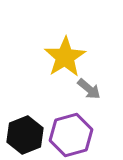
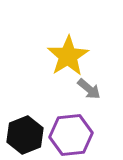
yellow star: moved 3 px right, 1 px up
purple hexagon: rotated 9 degrees clockwise
